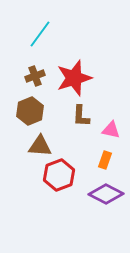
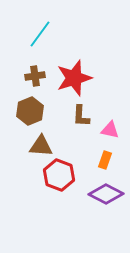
brown cross: rotated 12 degrees clockwise
pink triangle: moved 1 px left
brown triangle: moved 1 px right
red hexagon: rotated 20 degrees counterclockwise
